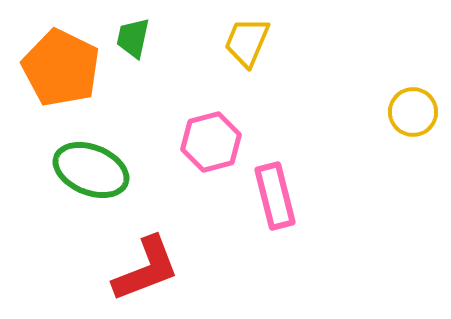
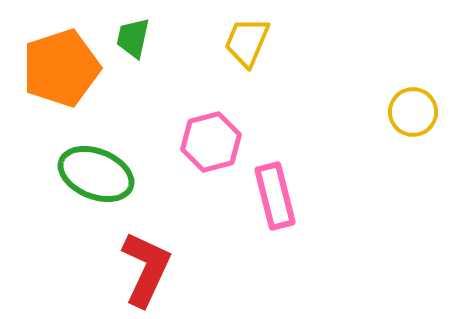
orange pentagon: rotated 28 degrees clockwise
green ellipse: moved 5 px right, 4 px down
red L-shape: rotated 44 degrees counterclockwise
